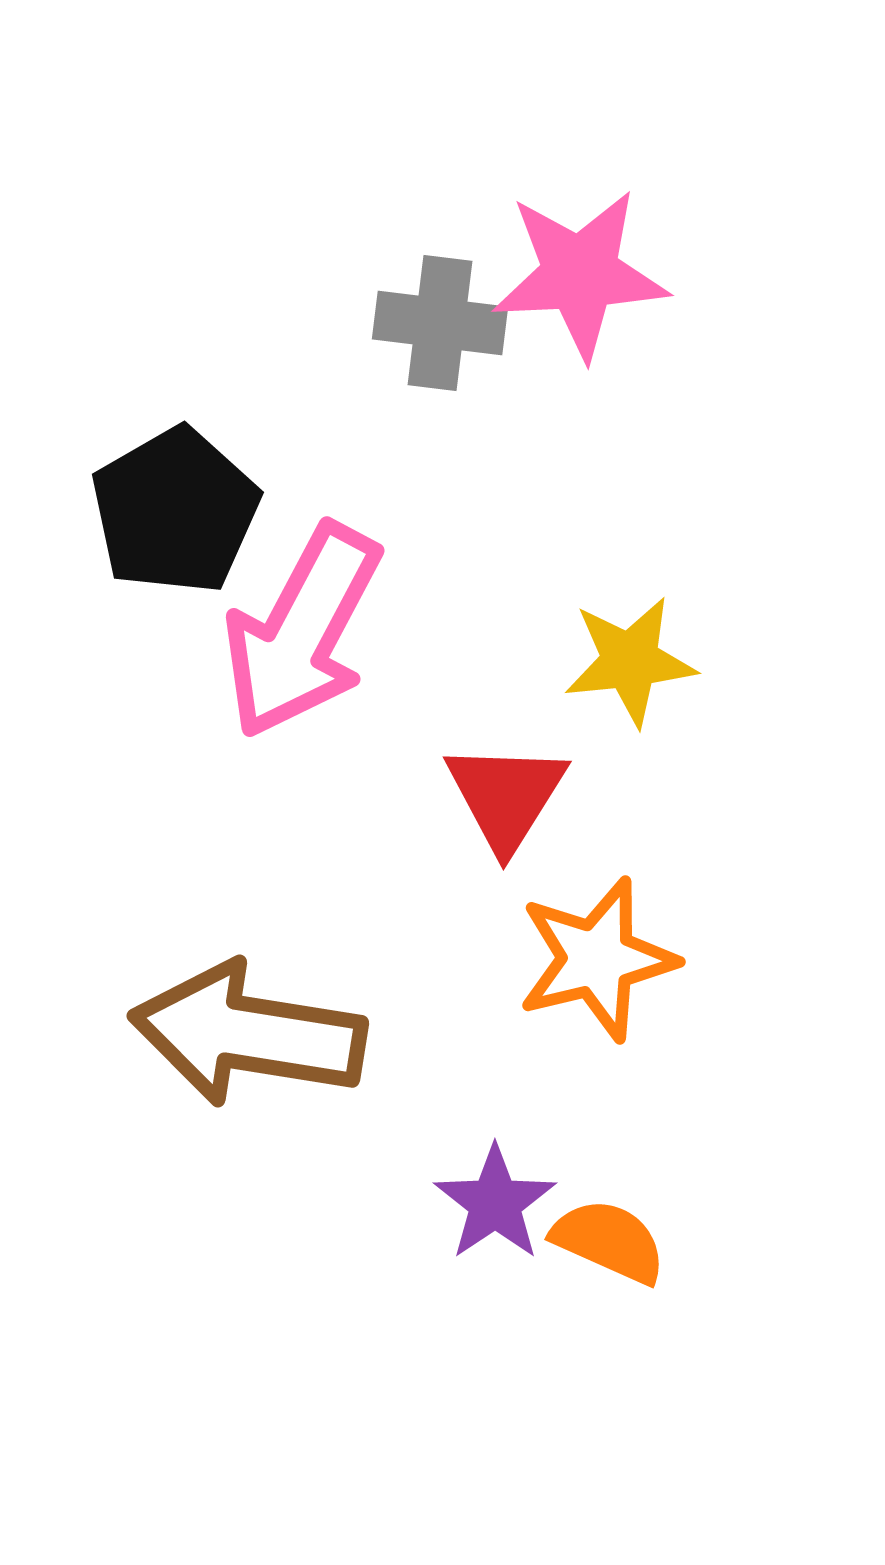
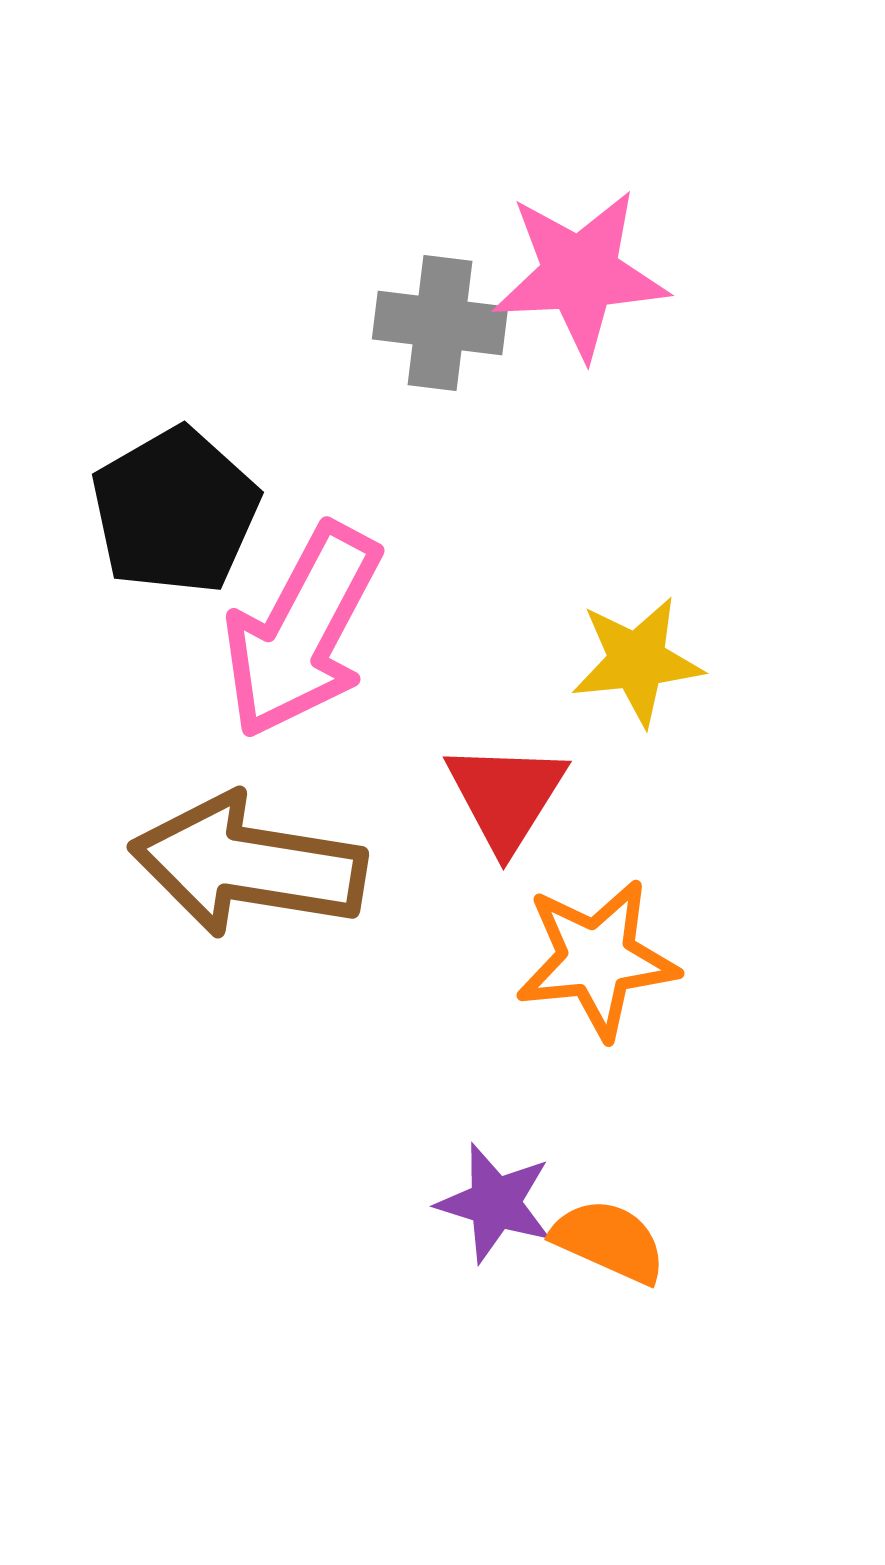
yellow star: moved 7 px right
orange star: rotated 8 degrees clockwise
brown arrow: moved 169 px up
purple star: rotated 21 degrees counterclockwise
